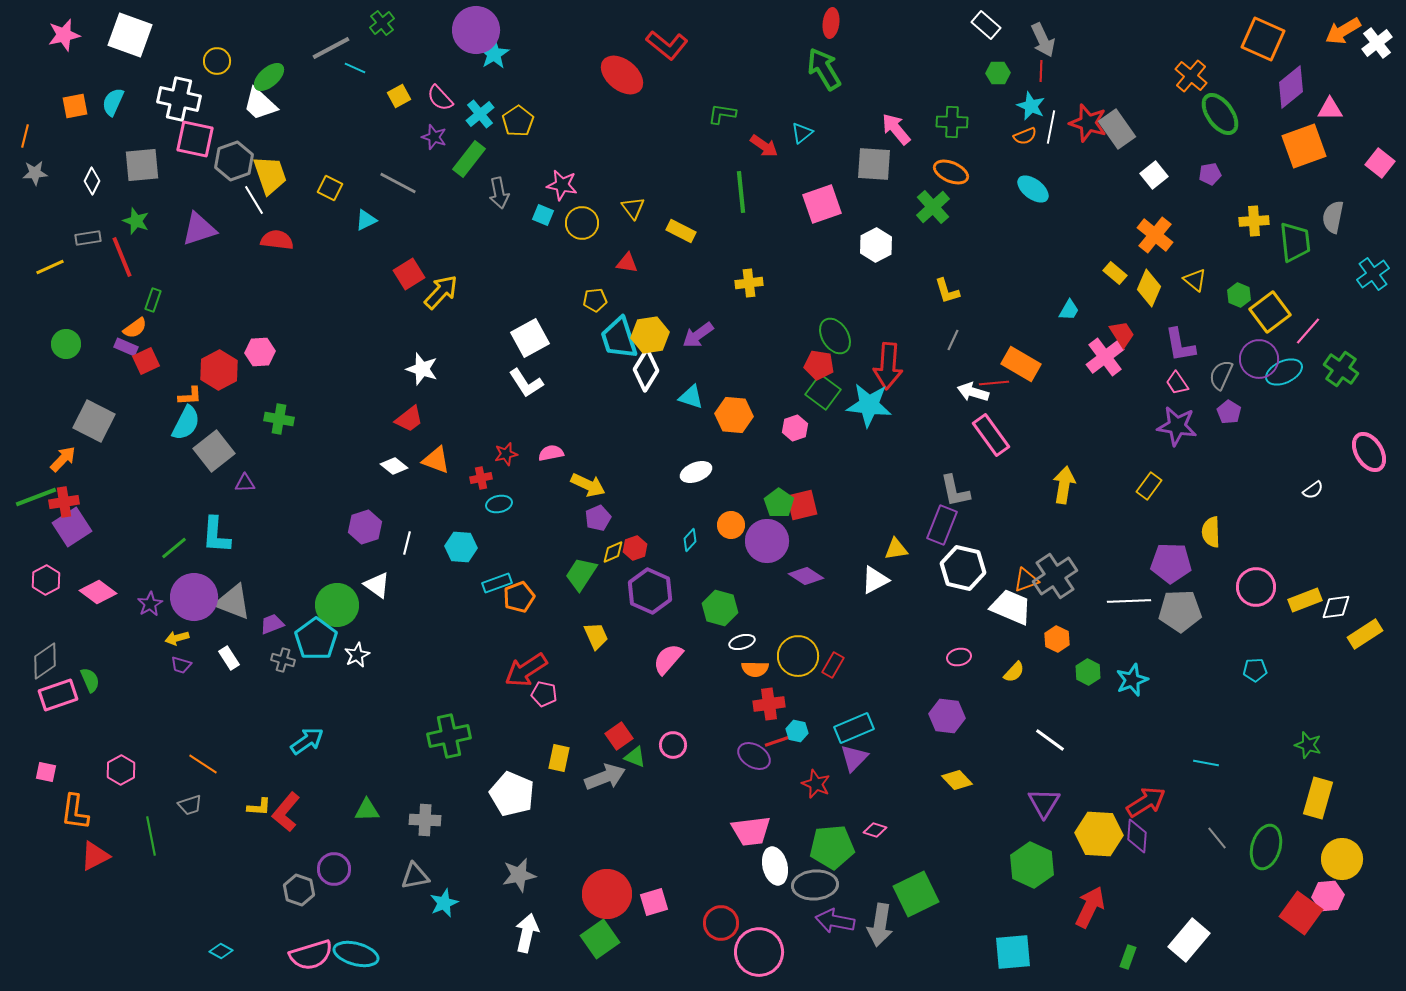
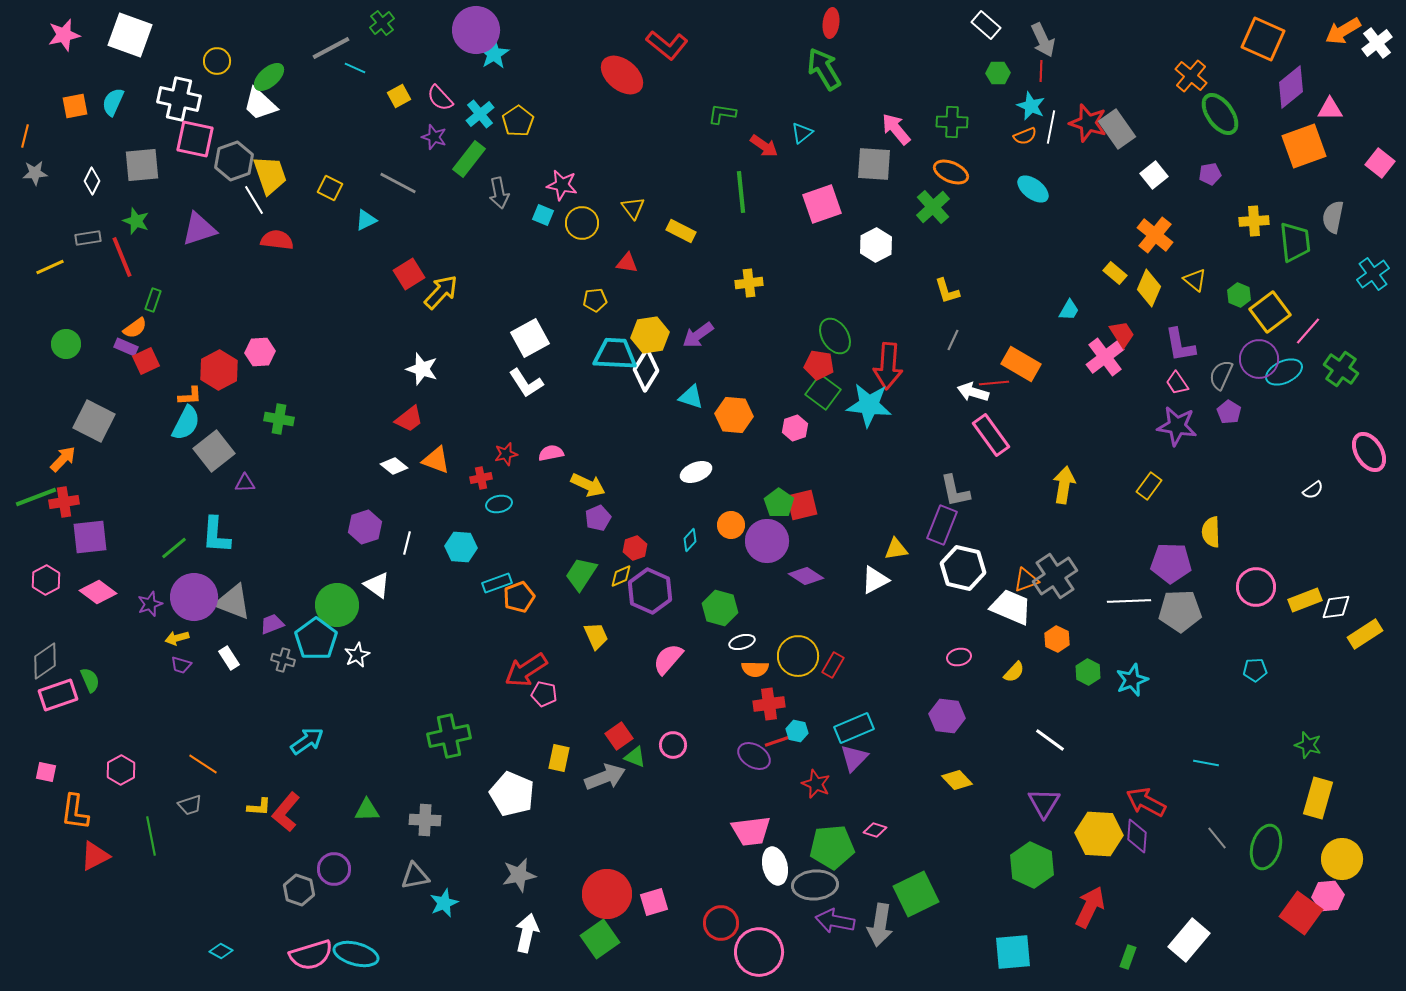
cyan trapezoid at (619, 338): moved 4 px left, 16 px down; rotated 111 degrees clockwise
purple square at (72, 527): moved 18 px right, 10 px down; rotated 27 degrees clockwise
yellow diamond at (613, 552): moved 8 px right, 24 px down
purple star at (150, 604): rotated 10 degrees clockwise
red arrow at (1146, 802): rotated 120 degrees counterclockwise
